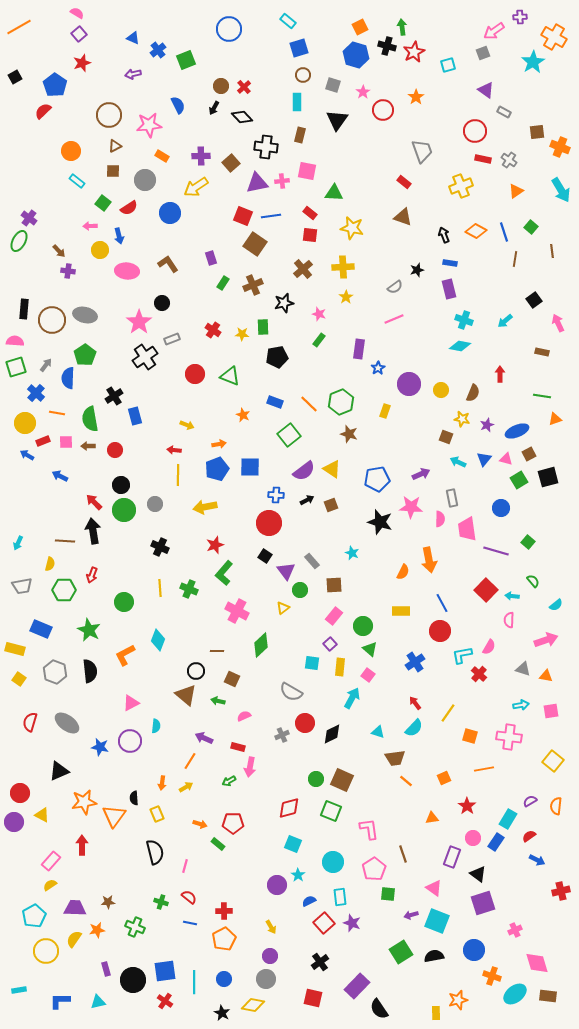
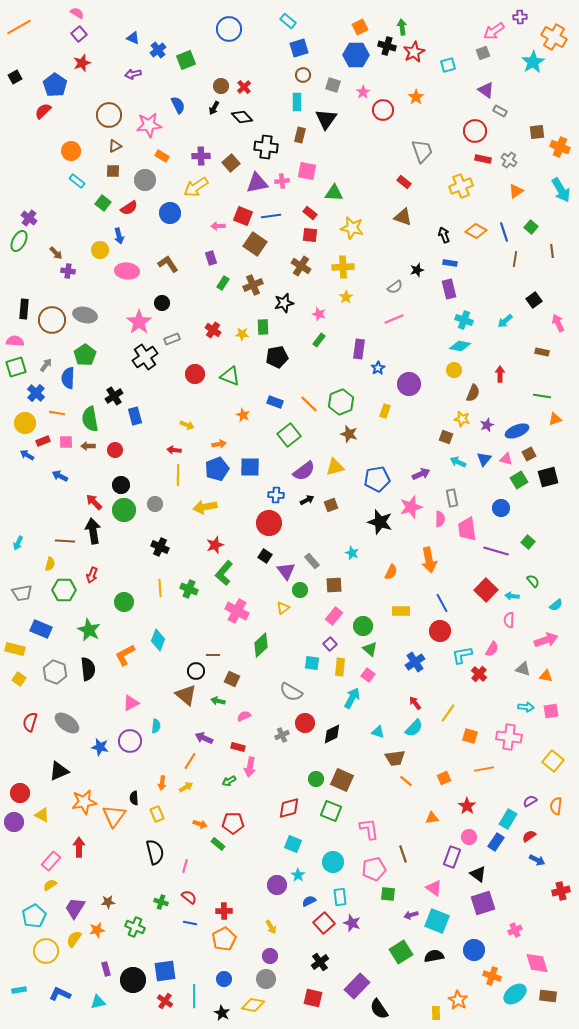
blue hexagon at (356, 55): rotated 15 degrees counterclockwise
gray rectangle at (504, 112): moved 4 px left, 1 px up
black triangle at (337, 120): moved 11 px left, 1 px up
pink arrow at (90, 226): moved 128 px right
brown arrow at (59, 251): moved 3 px left, 2 px down
brown cross at (303, 269): moved 2 px left, 3 px up; rotated 18 degrees counterclockwise
yellow circle at (441, 390): moved 13 px right, 20 px up
yellow triangle at (332, 469): moved 3 px right, 2 px up; rotated 48 degrees counterclockwise
pink star at (411, 507): rotated 20 degrees counterclockwise
orange semicircle at (403, 572): moved 12 px left
gray trapezoid at (22, 586): moved 7 px down
pink semicircle at (489, 647): moved 3 px right, 2 px down
brown line at (217, 651): moved 4 px left, 4 px down
black semicircle at (90, 671): moved 2 px left, 2 px up
cyan arrow at (521, 705): moved 5 px right, 2 px down; rotated 14 degrees clockwise
pink circle at (473, 838): moved 4 px left, 1 px up
red arrow at (82, 845): moved 3 px left, 2 px down
pink pentagon at (374, 869): rotated 20 degrees clockwise
purple trapezoid at (75, 908): rotated 60 degrees counterclockwise
cyan line at (194, 982): moved 14 px down
orange star at (458, 1000): rotated 24 degrees counterclockwise
blue L-shape at (60, 1001): moved 7 px up; rotated 25 degrees clockwise
